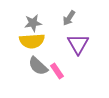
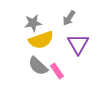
yellow semicircle: moved 9 px right, 1 px up; rotated 15 degrees counterclockwise
